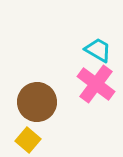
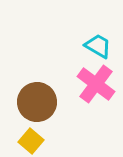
cyan trapezoid: moved 4 px up
yellow square: moved 3 px right, 1 px down
